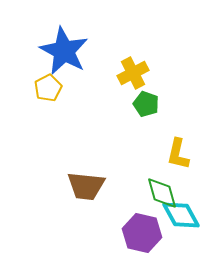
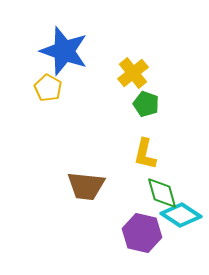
blue star: rotated 9 degrees counterclockwise
yellow cross: rotated 12 degrees counterclockwise
yellow pentagon: rotated 16 degrees counterclockwise
yellow L-shape: moved 33 px left
cyan diamond: rotated 27 degrees counterclockwise
